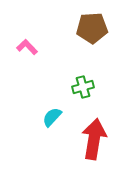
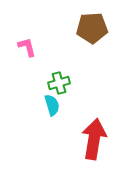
pink L-shape: rotated 30 degrees clockwise
green cross: moved 24 px left, 4 px up
cyan semicircle: moved 12 px up; rotated 120 degrees clockwise
